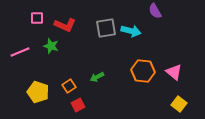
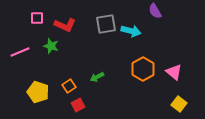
gray square: moved 4 px up
orange hexagon: moved 2 px up; rotated 25 degrees clockwise
